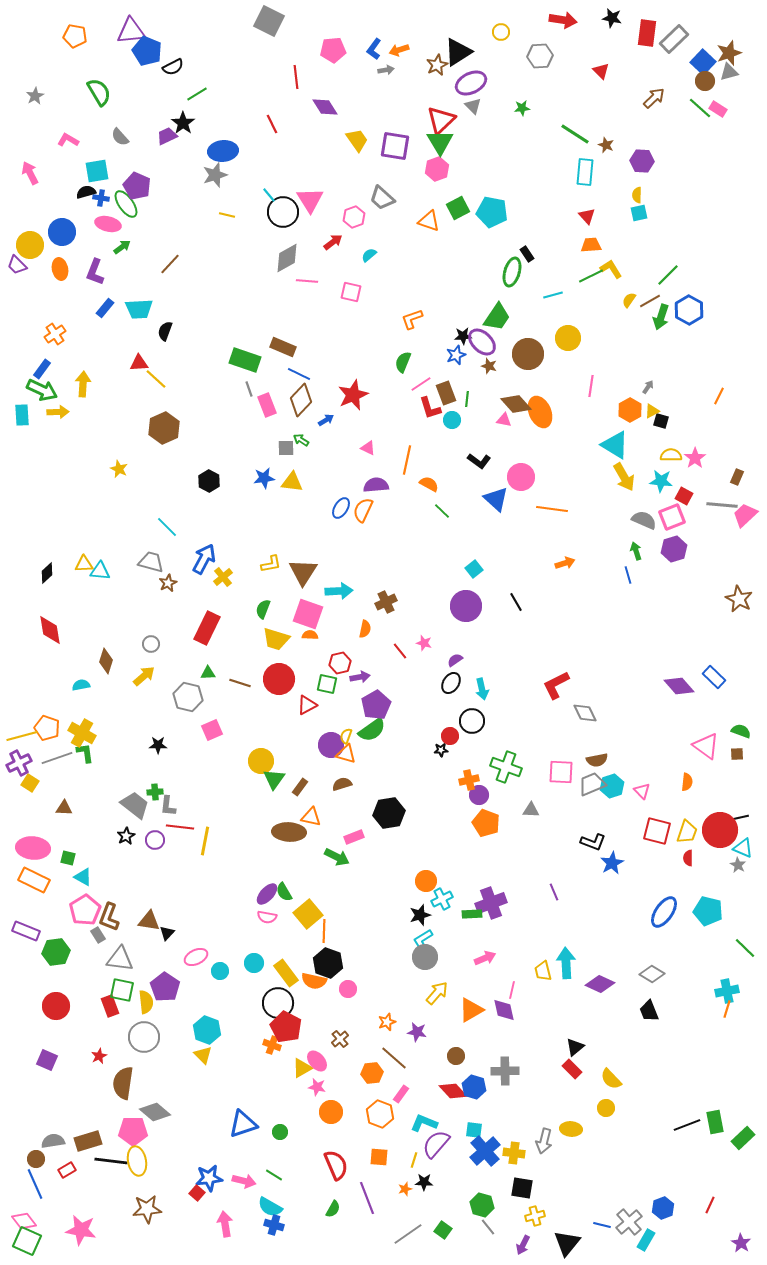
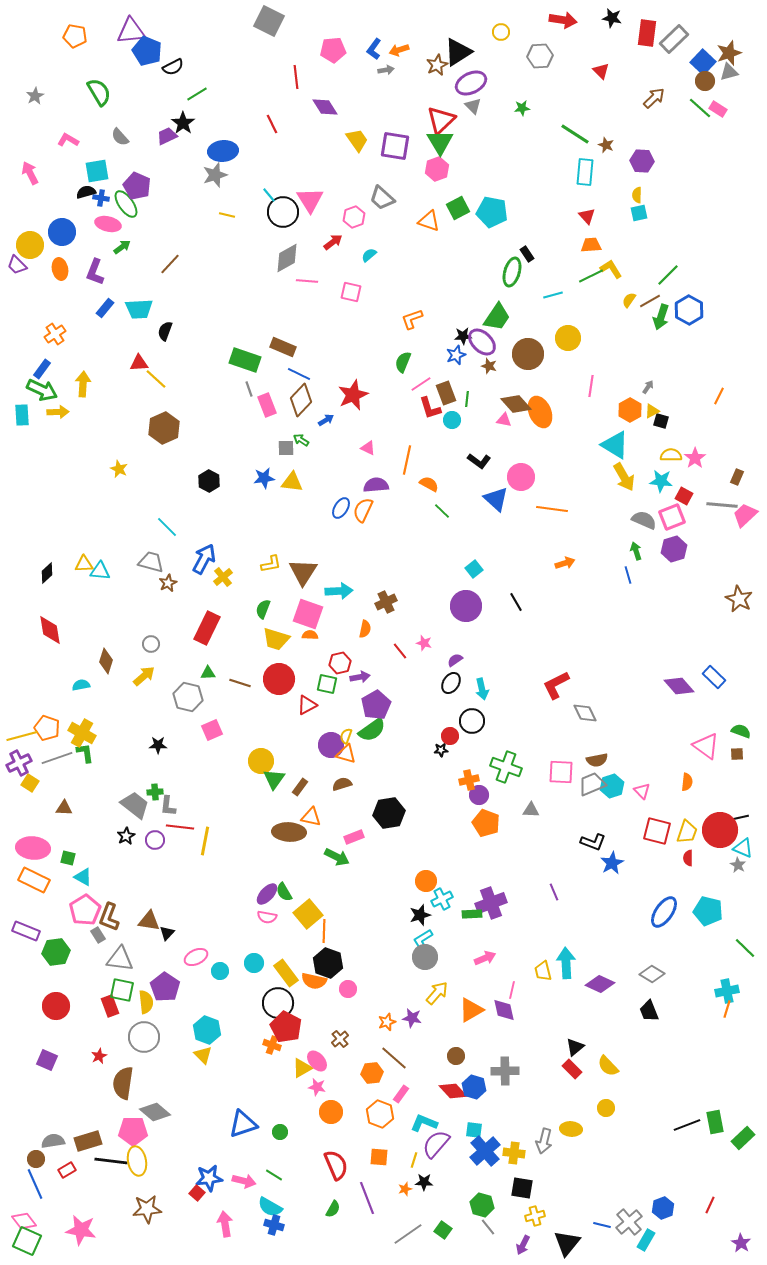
purple star at (417, 1032): moved 5 px left, 14 px up
yellow semicircle at (611, 1079): moved 3 px left, 13 px up
